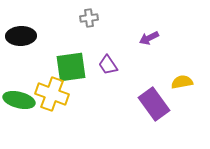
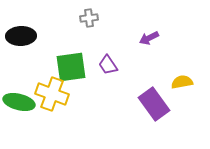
green ellipse: moved 2 px down
